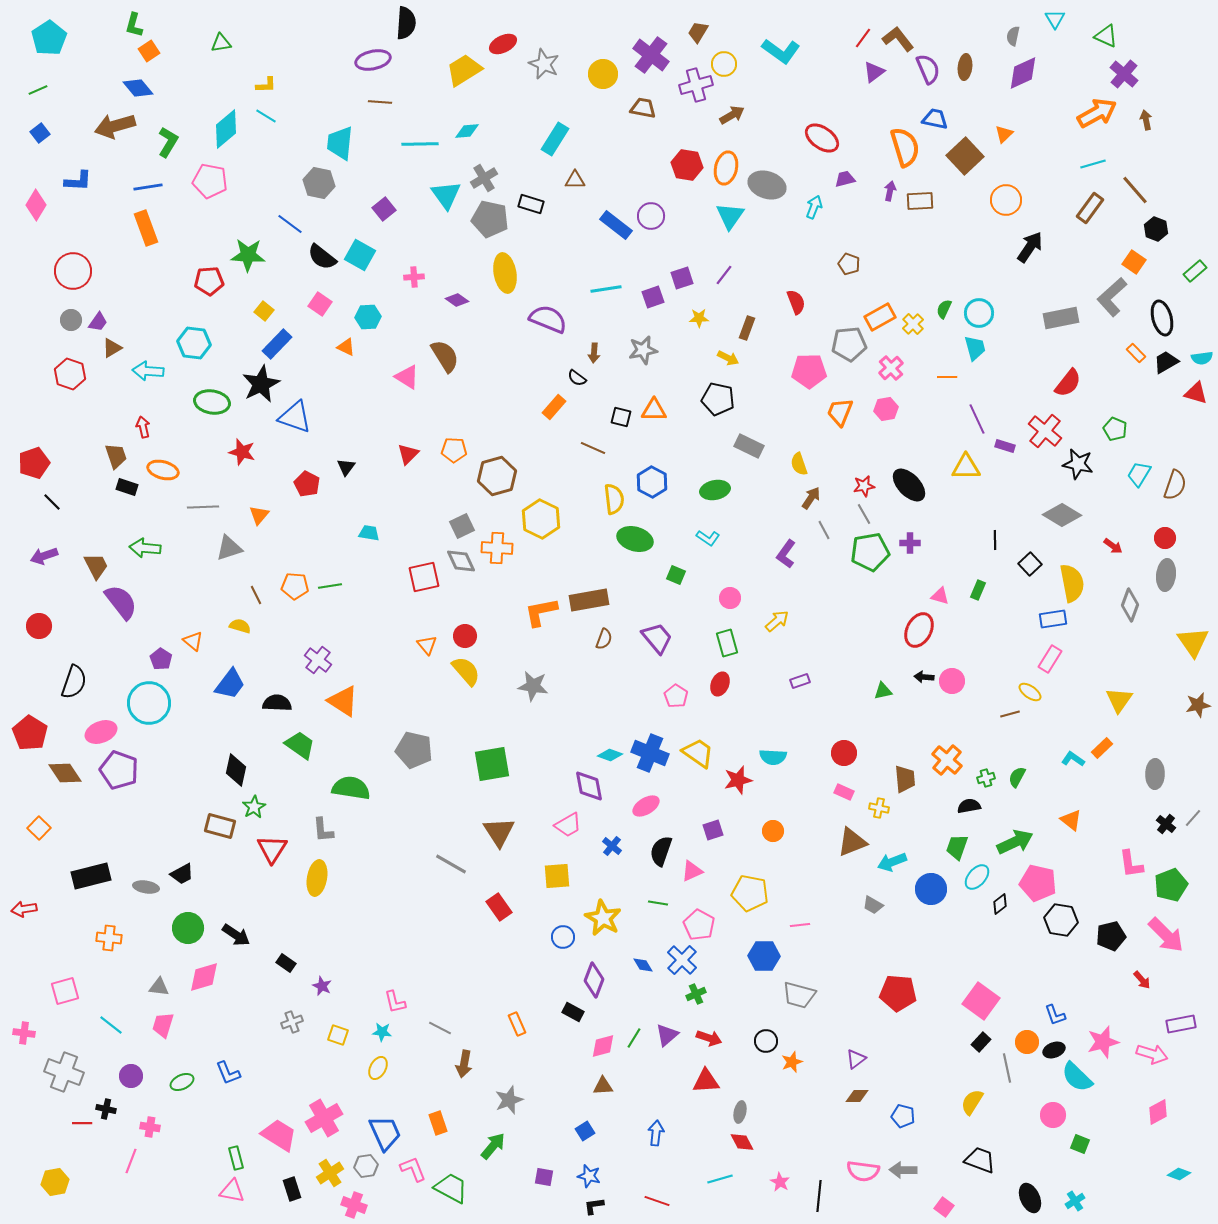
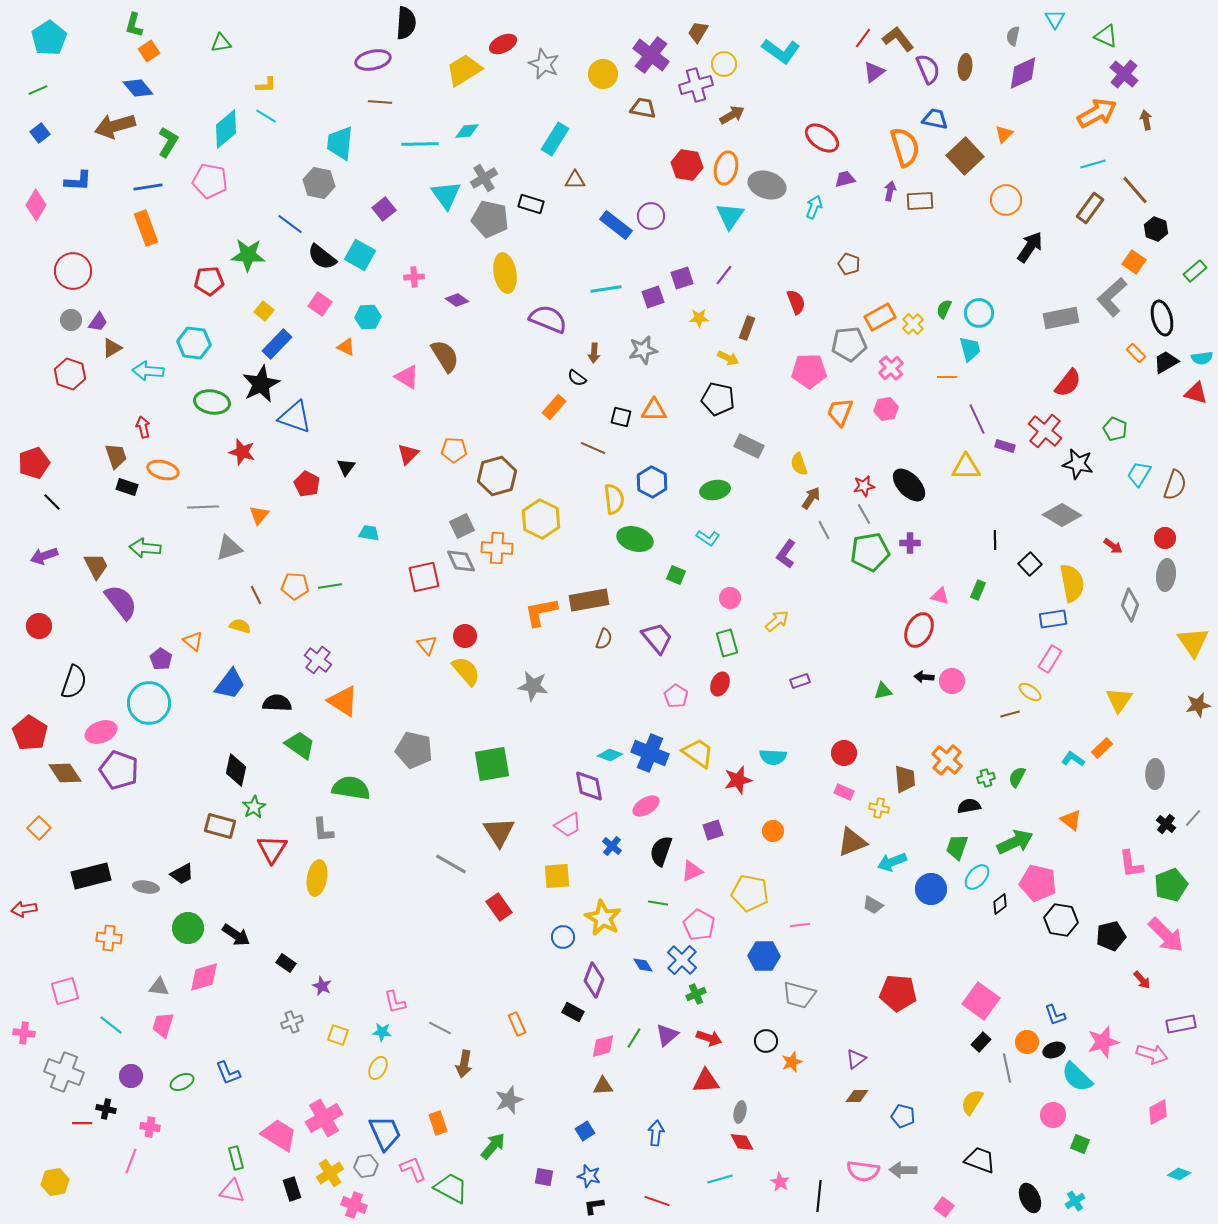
cyan trapezoid at (975, 348): moved 5 px left, 1 px down
